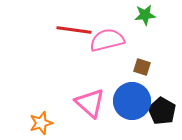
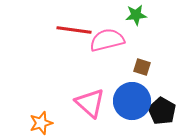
green star: moved 9 px left
